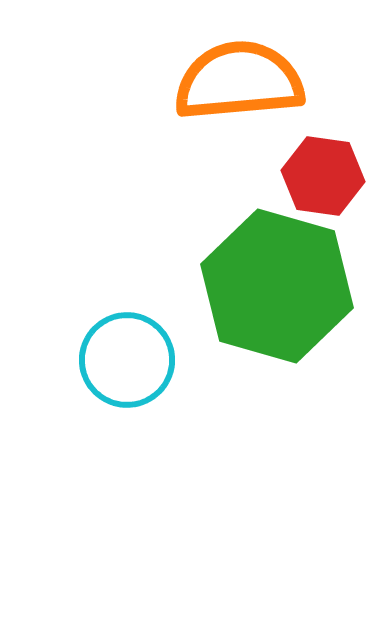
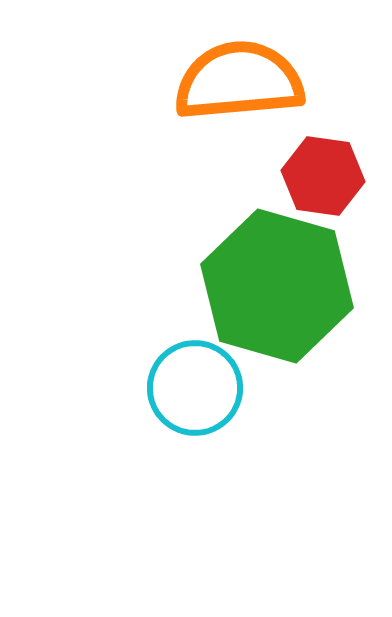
cyan circle: moved 68 px right, 28 px down
